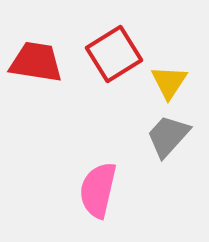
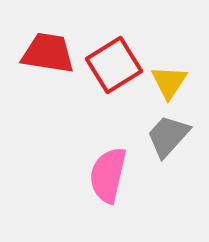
red square: moved 11 px down
red trapezoid: moved 12 px right, 9 px up
pink semicircle: moved 10 px right, 15 px up
